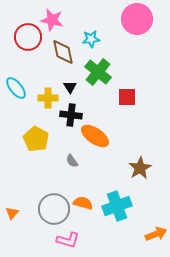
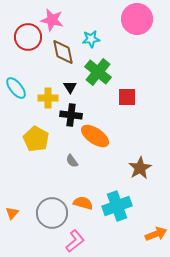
gray circle: moved 2 px left, 4 px down
pink L-shape: moved 7 px right, 1 px down; rotated 55 degrees counterclockwise
